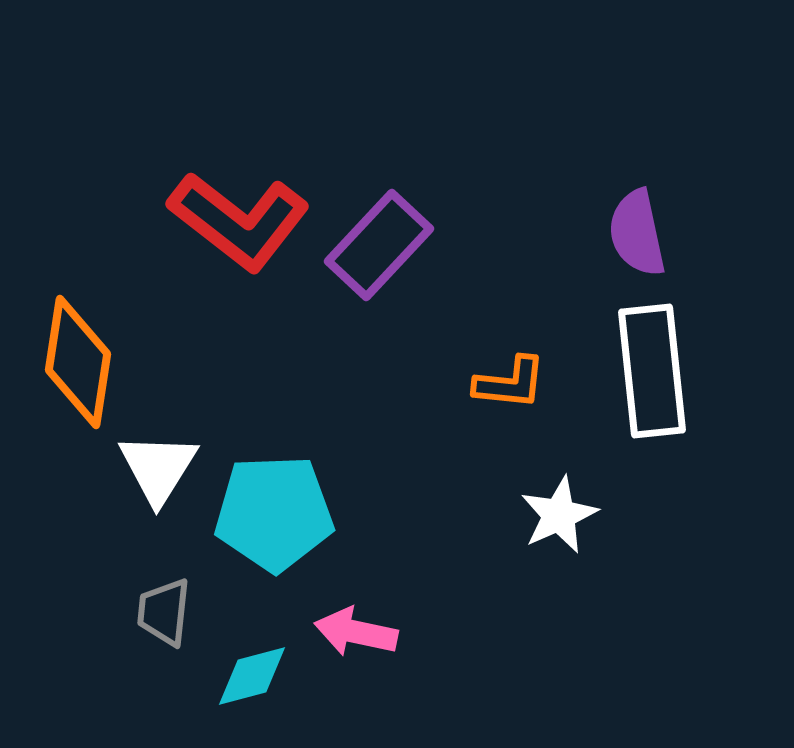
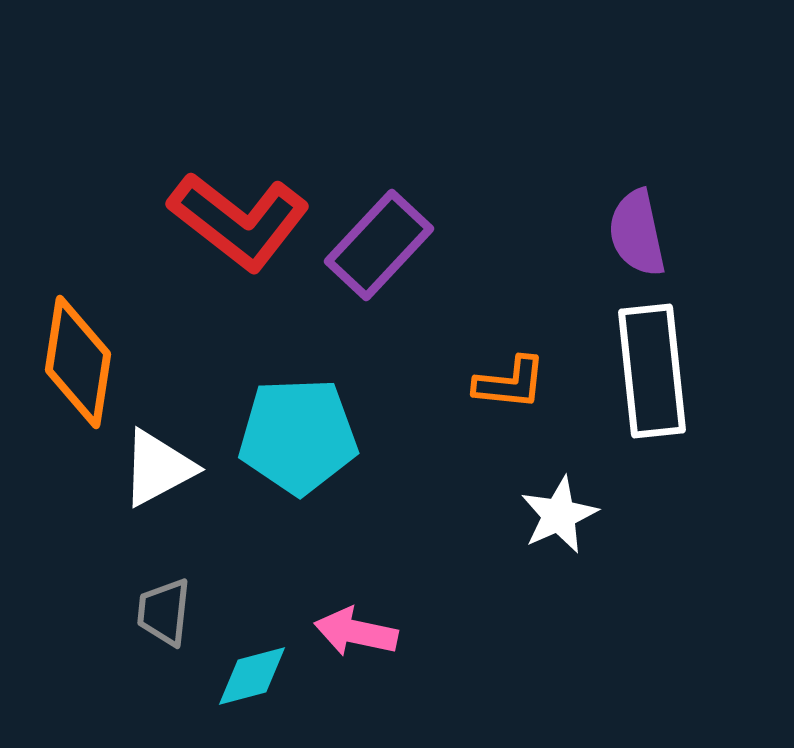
white triangle: rotated 30 degrees clockwise
cyan pentagon: moved 24 px right, 77 px up
